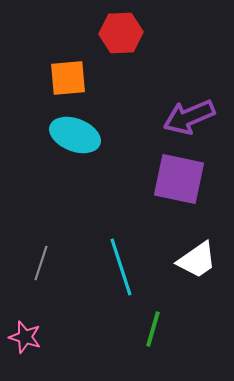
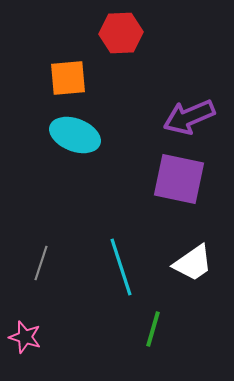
white trapezoid: moved 4 px left, 3 px down
